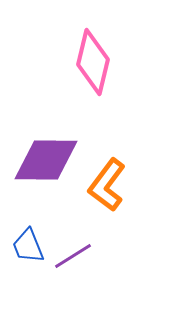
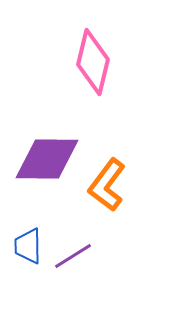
purple diamond: moved 1 px right, 1 px up
blue trapezoid: rotated 21 degrees clockwise
